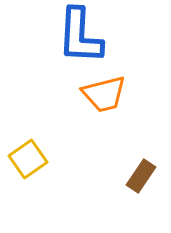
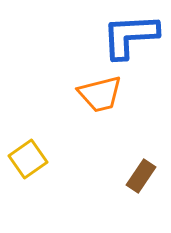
blue L-shape: moved 50 px right; rotated 84 degrees clockwise
orange trapezoid: moved 4 px left
